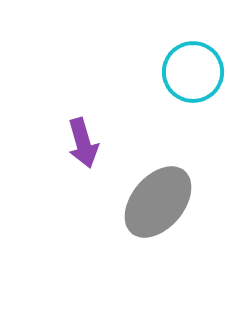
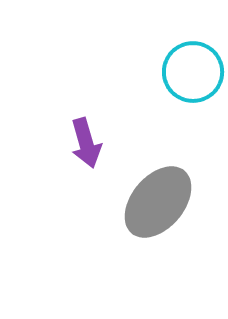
purple arrow: moved 3 px right
